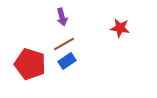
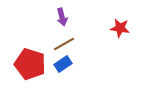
blue rectangle: moved 4 px left, 3 px down
